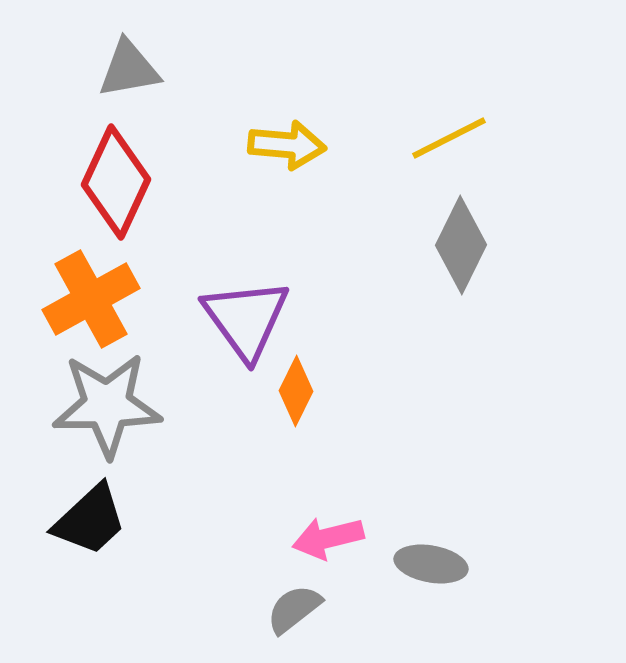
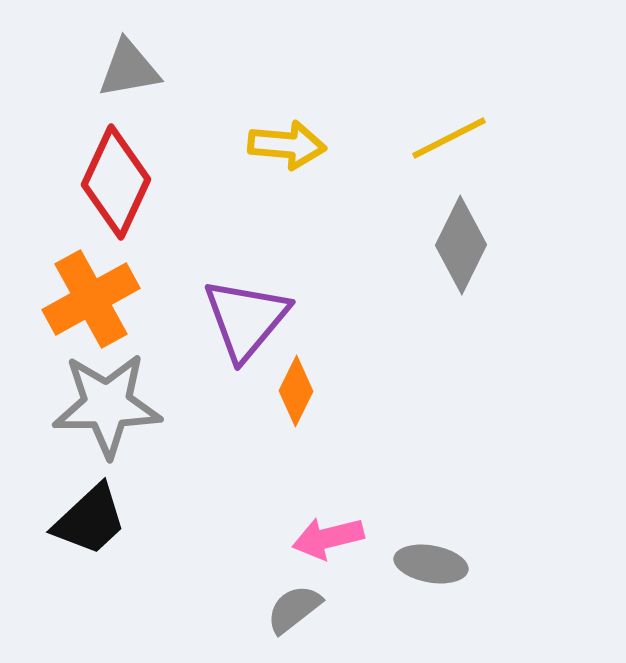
purple triangle: rotated 16 degrees clockwise
